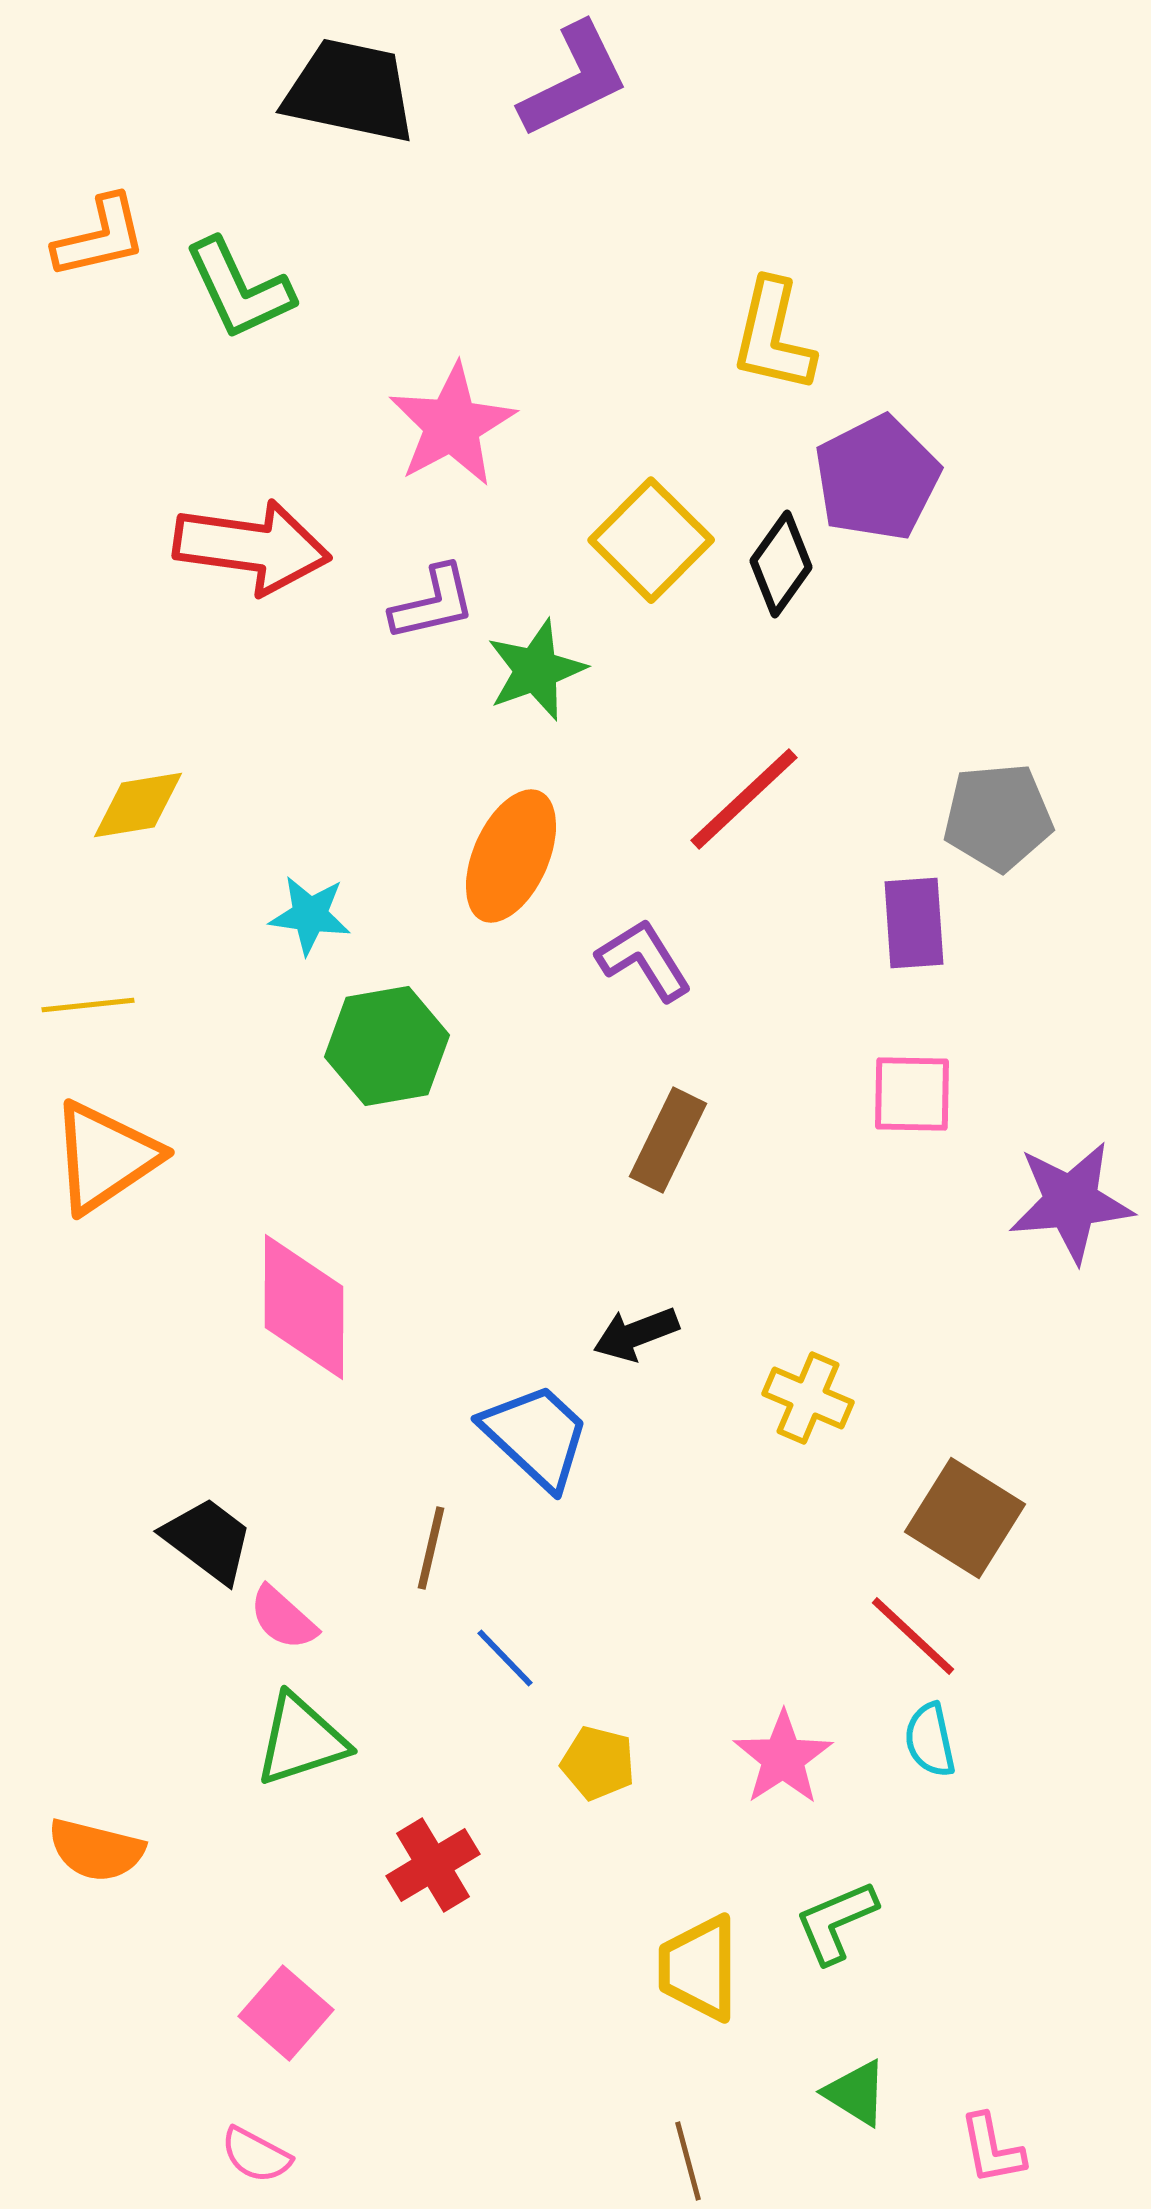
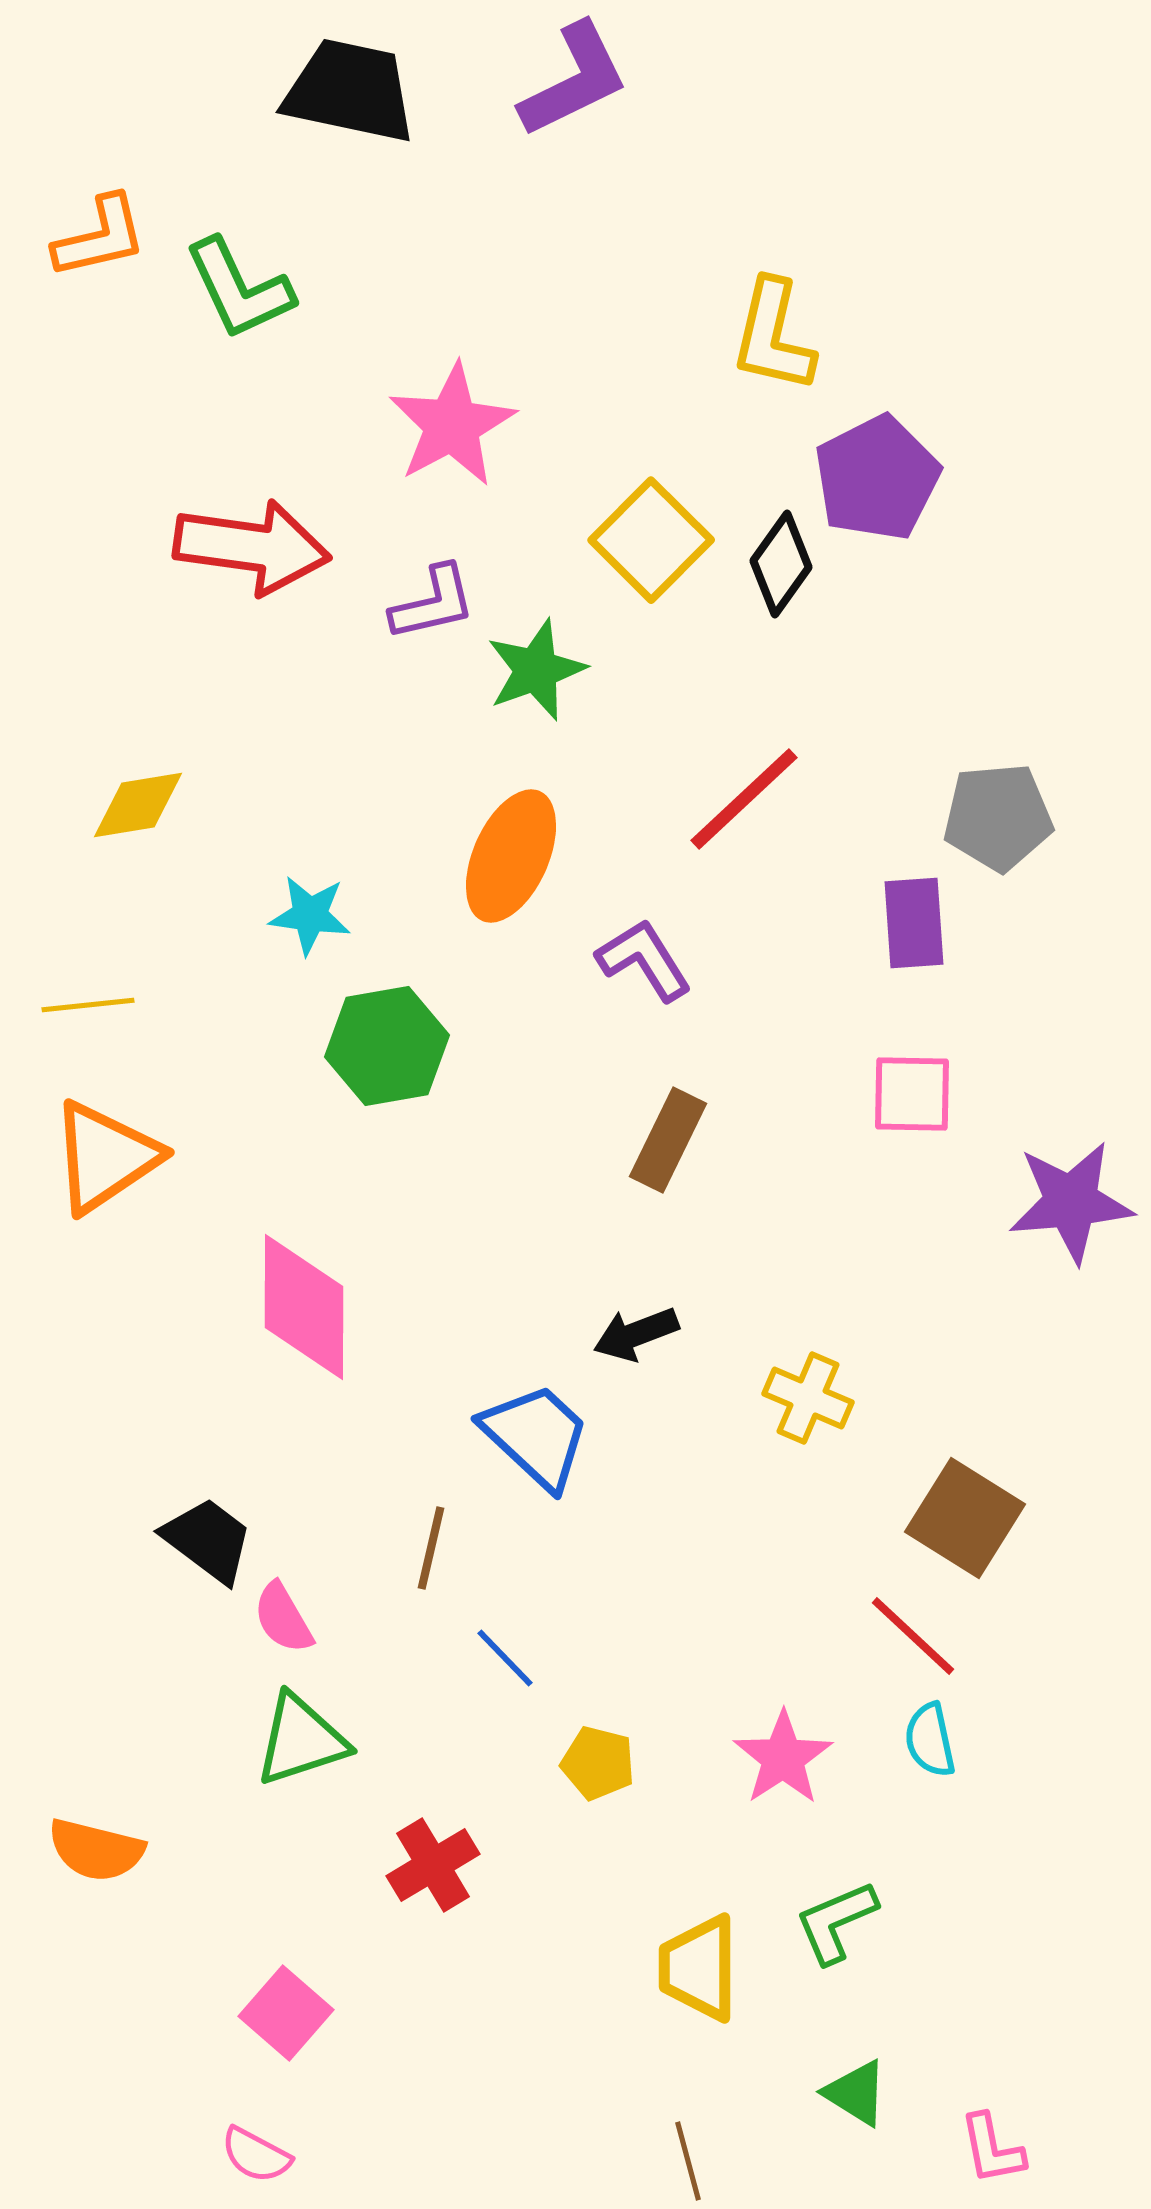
pink semicircle at (283, 1618): rotated 18 degrees clockwise
